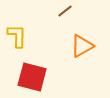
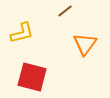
yellow L-shape: moved 5 px right, 3 px up; rotated 75 degrees clockwise
orange triangle: moved 3 px right, 2 px up; rotated 25 degrees counterclockwise
